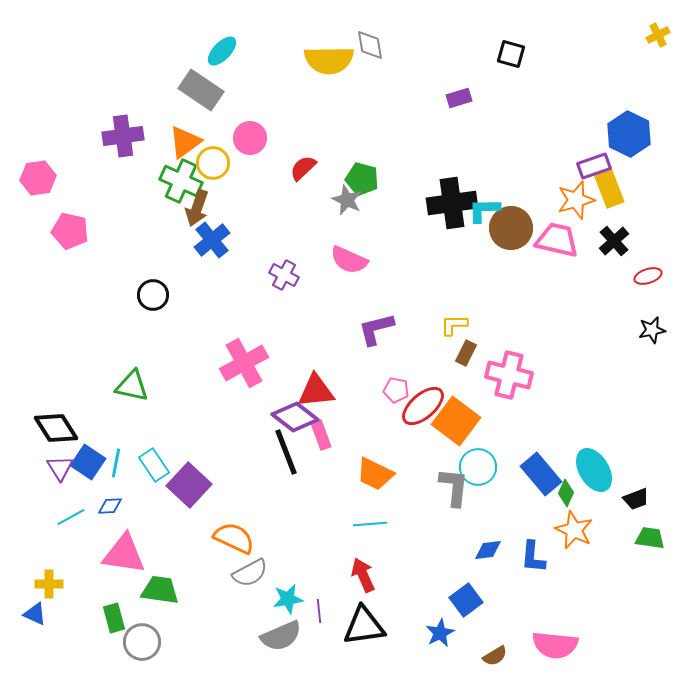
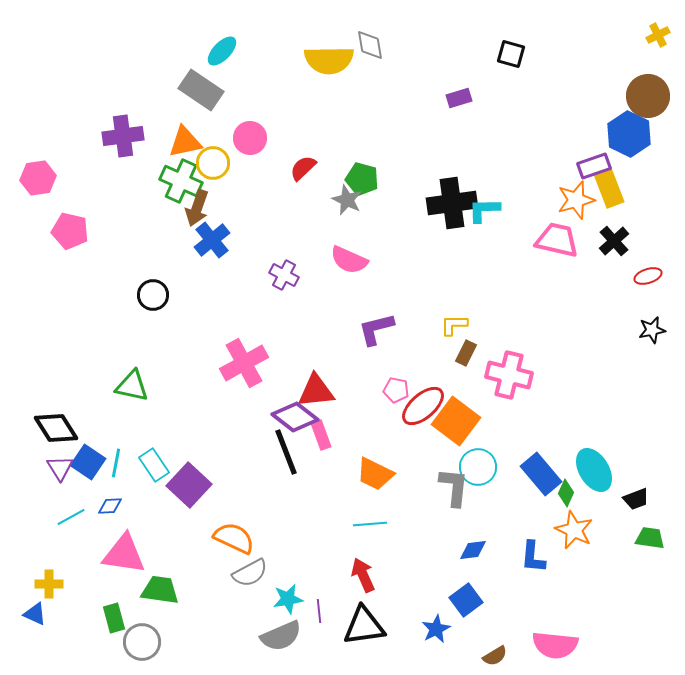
orange triangle at (185, 142): rotated 24 degrees clockwise
brown circle at (511, 228): moved 137 px right, 132 px up
blue diamond at (488, 550): moved 15 px left
blue star at (440, 633): moved 4 px left, 4 px up
